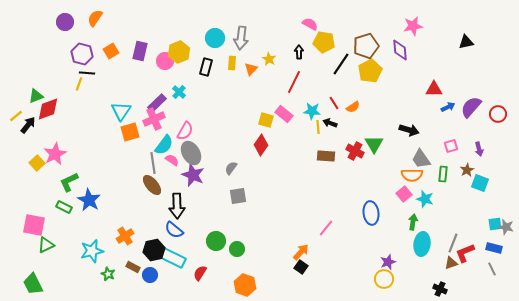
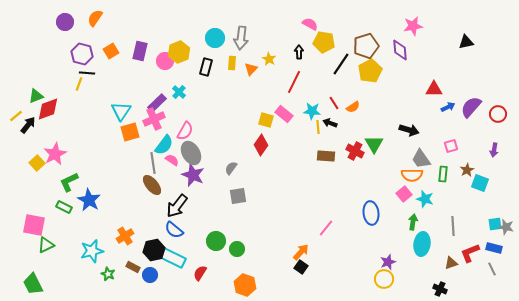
purple arrow at (479, 149): moved 15 px right, 1 px down; rotated 24 degrees clockwise
black arrow at (177, 206): rotated 40 degrees clockwise
gray line at (453, 243): moved 17 px up; rotated 24 degrees counterclockwise
red L-shape at (465, 253): moved 5 px right
